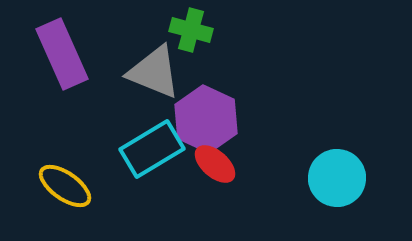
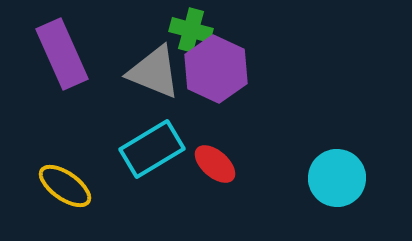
purple hexagon: moved 10 px right, 50 px up
